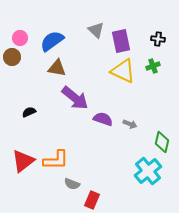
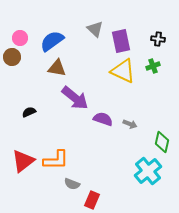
gray triangle: moved 1 px left, 1 px up
